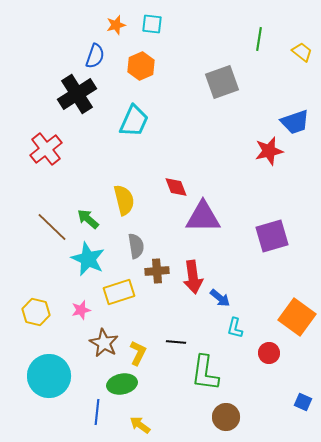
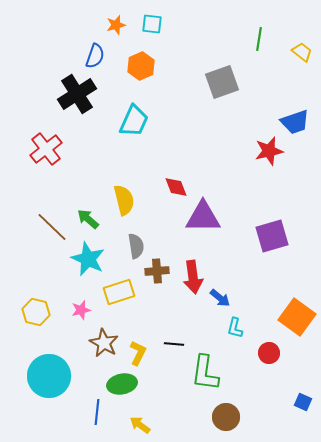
black line: moved 2 px left, 2 px down
